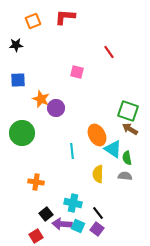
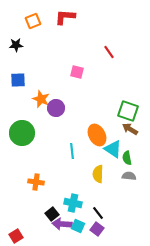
gray semicircle: moved 4 px right
black square: moved 6 px right
red square: moved 20 px left
